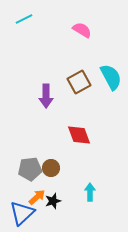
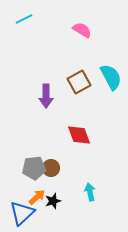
gray pentagon: moved 4 px right, 1 px up
cyan arrow: rotated 12 degrees counterclockwise
